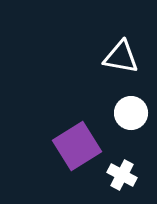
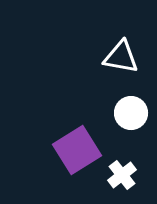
purple square: moved 4 px down
white cross: rotated 24 degrees clockwise
